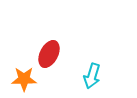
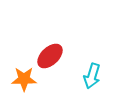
red ellipse: moved 1 px right, 2 px down; rotated 20 degrees clockwise
